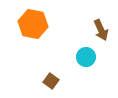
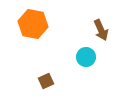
brown square: moved 5 px left; rotated 28 degrees clockwise
